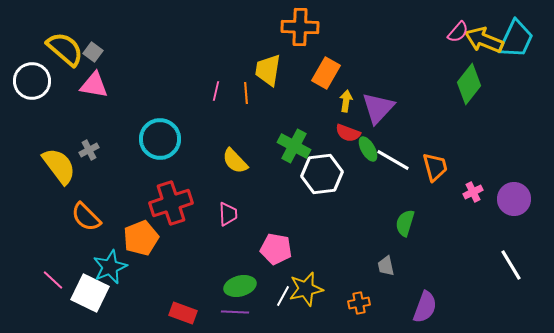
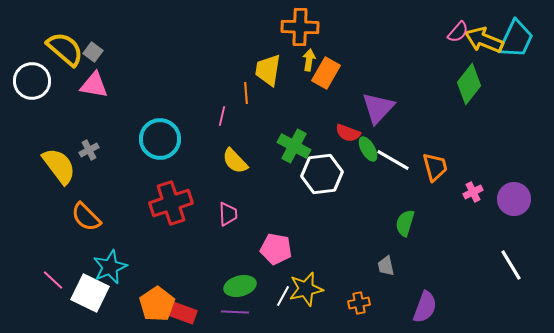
pink line at (216, 91): moved 6 px right, 25 px down
yellow arrow at (346, 101): moved 37 px left, 41 px up
orange pentagon at (141, 238): moved 16 px right, 66 px down; rotated 12 degrees counterclockwise
